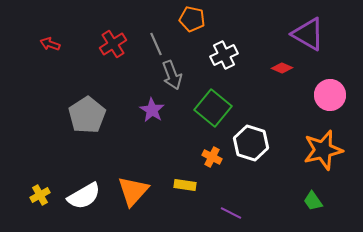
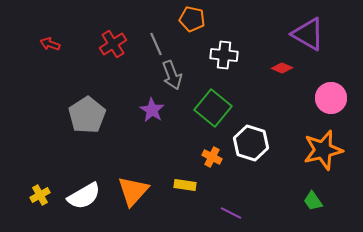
white cross: rotated 32 degrees clockwise
pink circle: moved 1 px right, 3 px down
